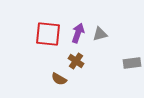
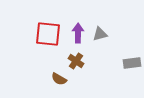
purple arrow: rotated 18 degrees counterclockwise
